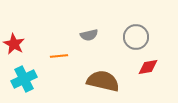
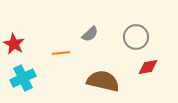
gray semicircle: moved 1 px right, 1 px up; rotated 30 degrees counterclockwise
orange line: moved 2 px right, 3 px up
cyan cross: moved 1 px left, 1 px up
